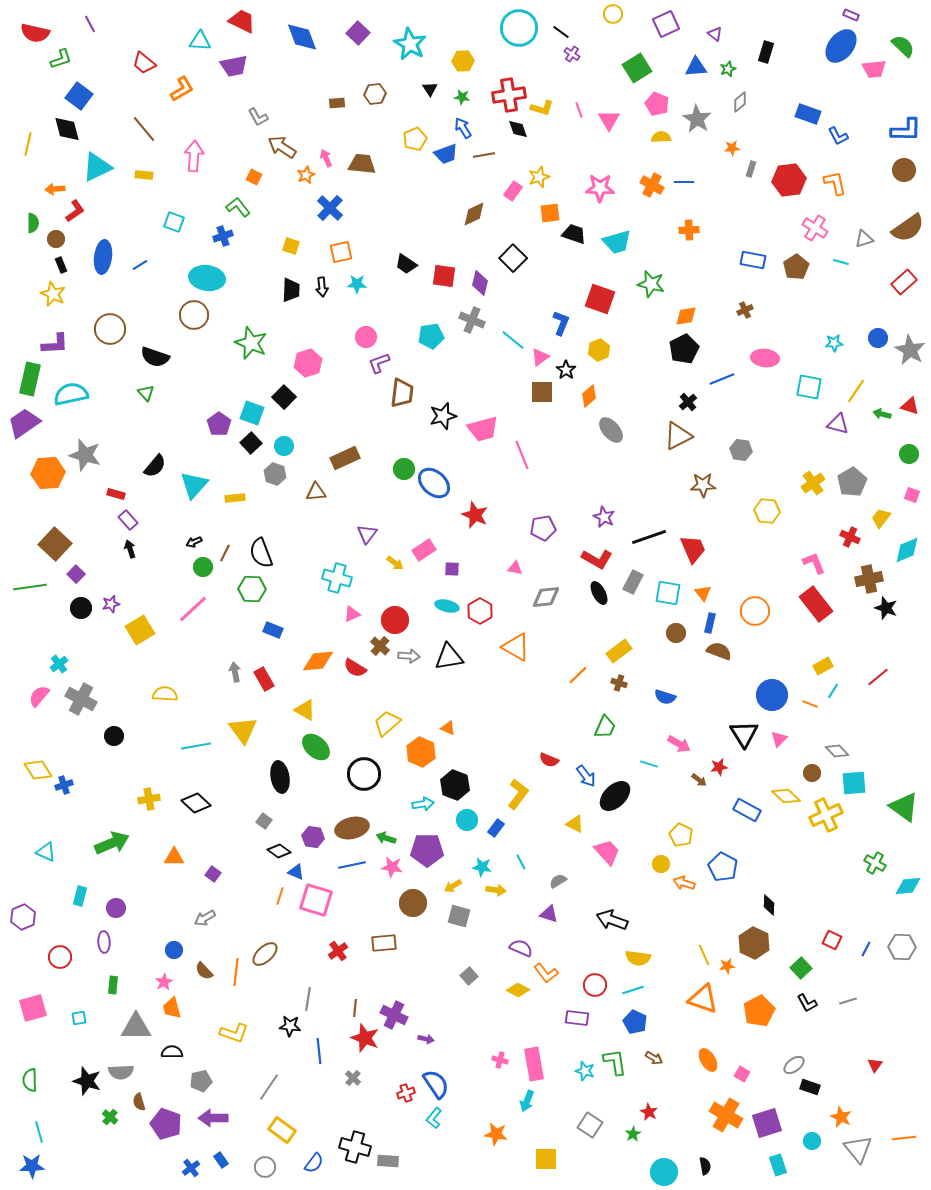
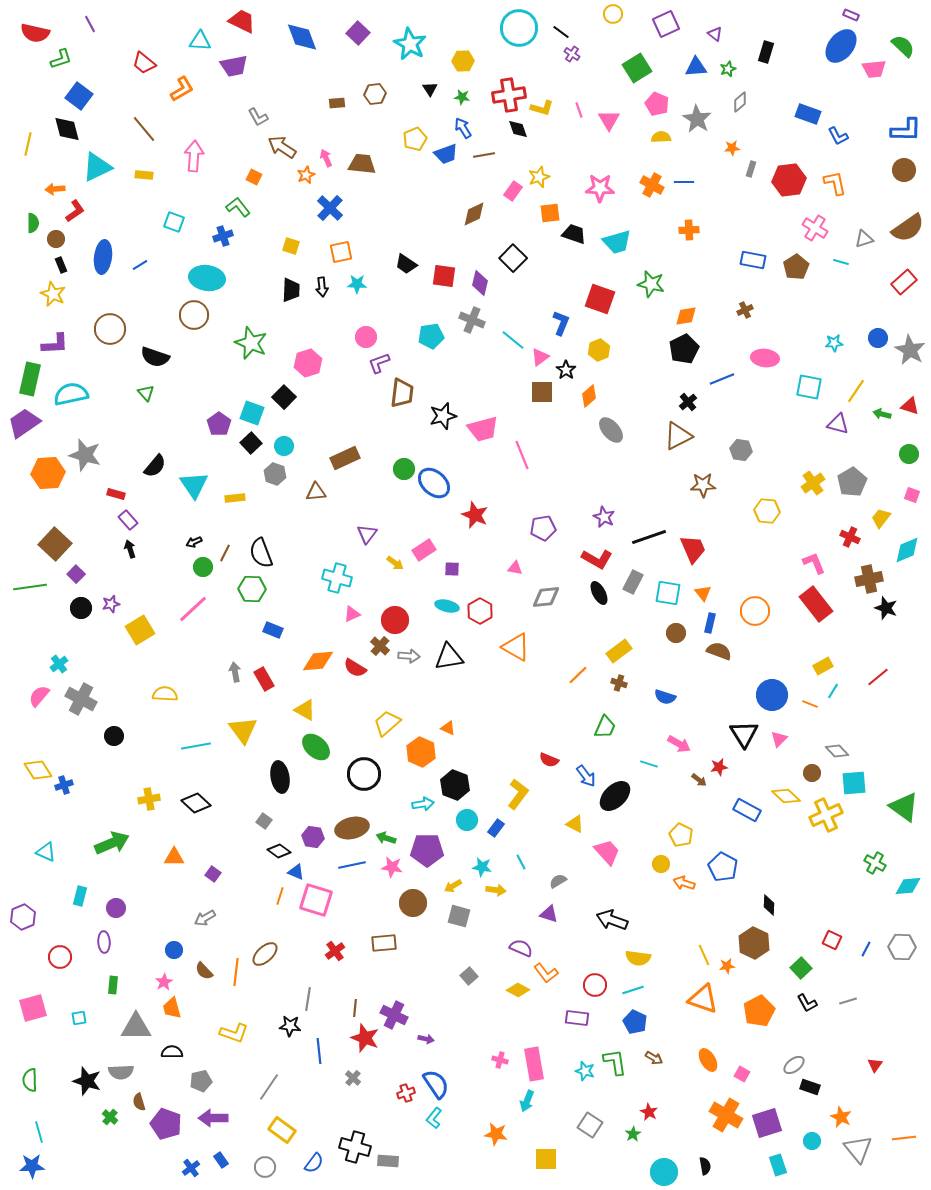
cyan triangle at (194, 485): rotated 16 degrees counterclockwise
red cross at (338, 951): moved 3 px left
